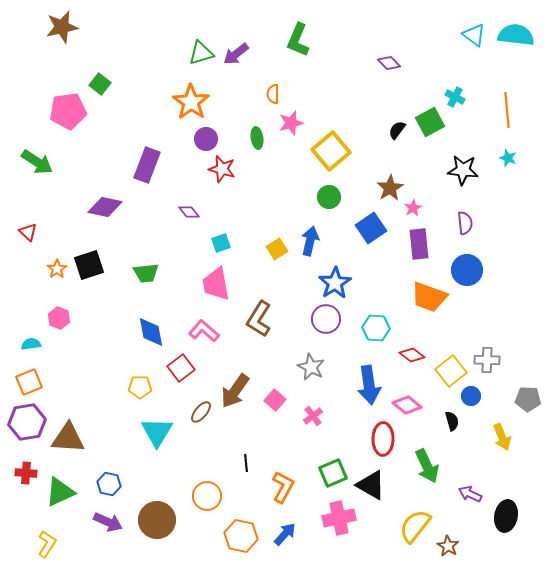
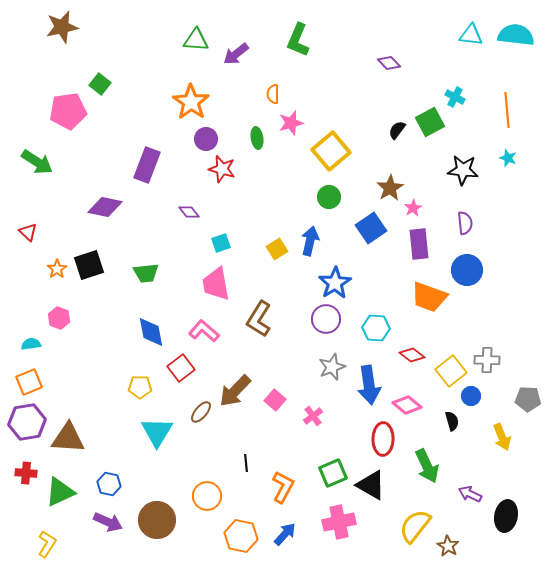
cyan triangle at (474, 35): moved 3 px left; rotated 30 degrees counterclockwise
green triangle at (201, 53): moved 5 px left, 13 px up; rotated 20 degrees clockwise
gray star at (311, 367): moved 21 px right; rotated 24 degrees clockwise
brown arrow at (235, 391): rotated 9 degrees clockwise
pink cross at (339, 518): moved 4 px down
